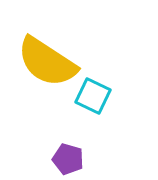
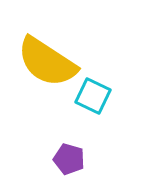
purple pentagon: moved 1 px right
